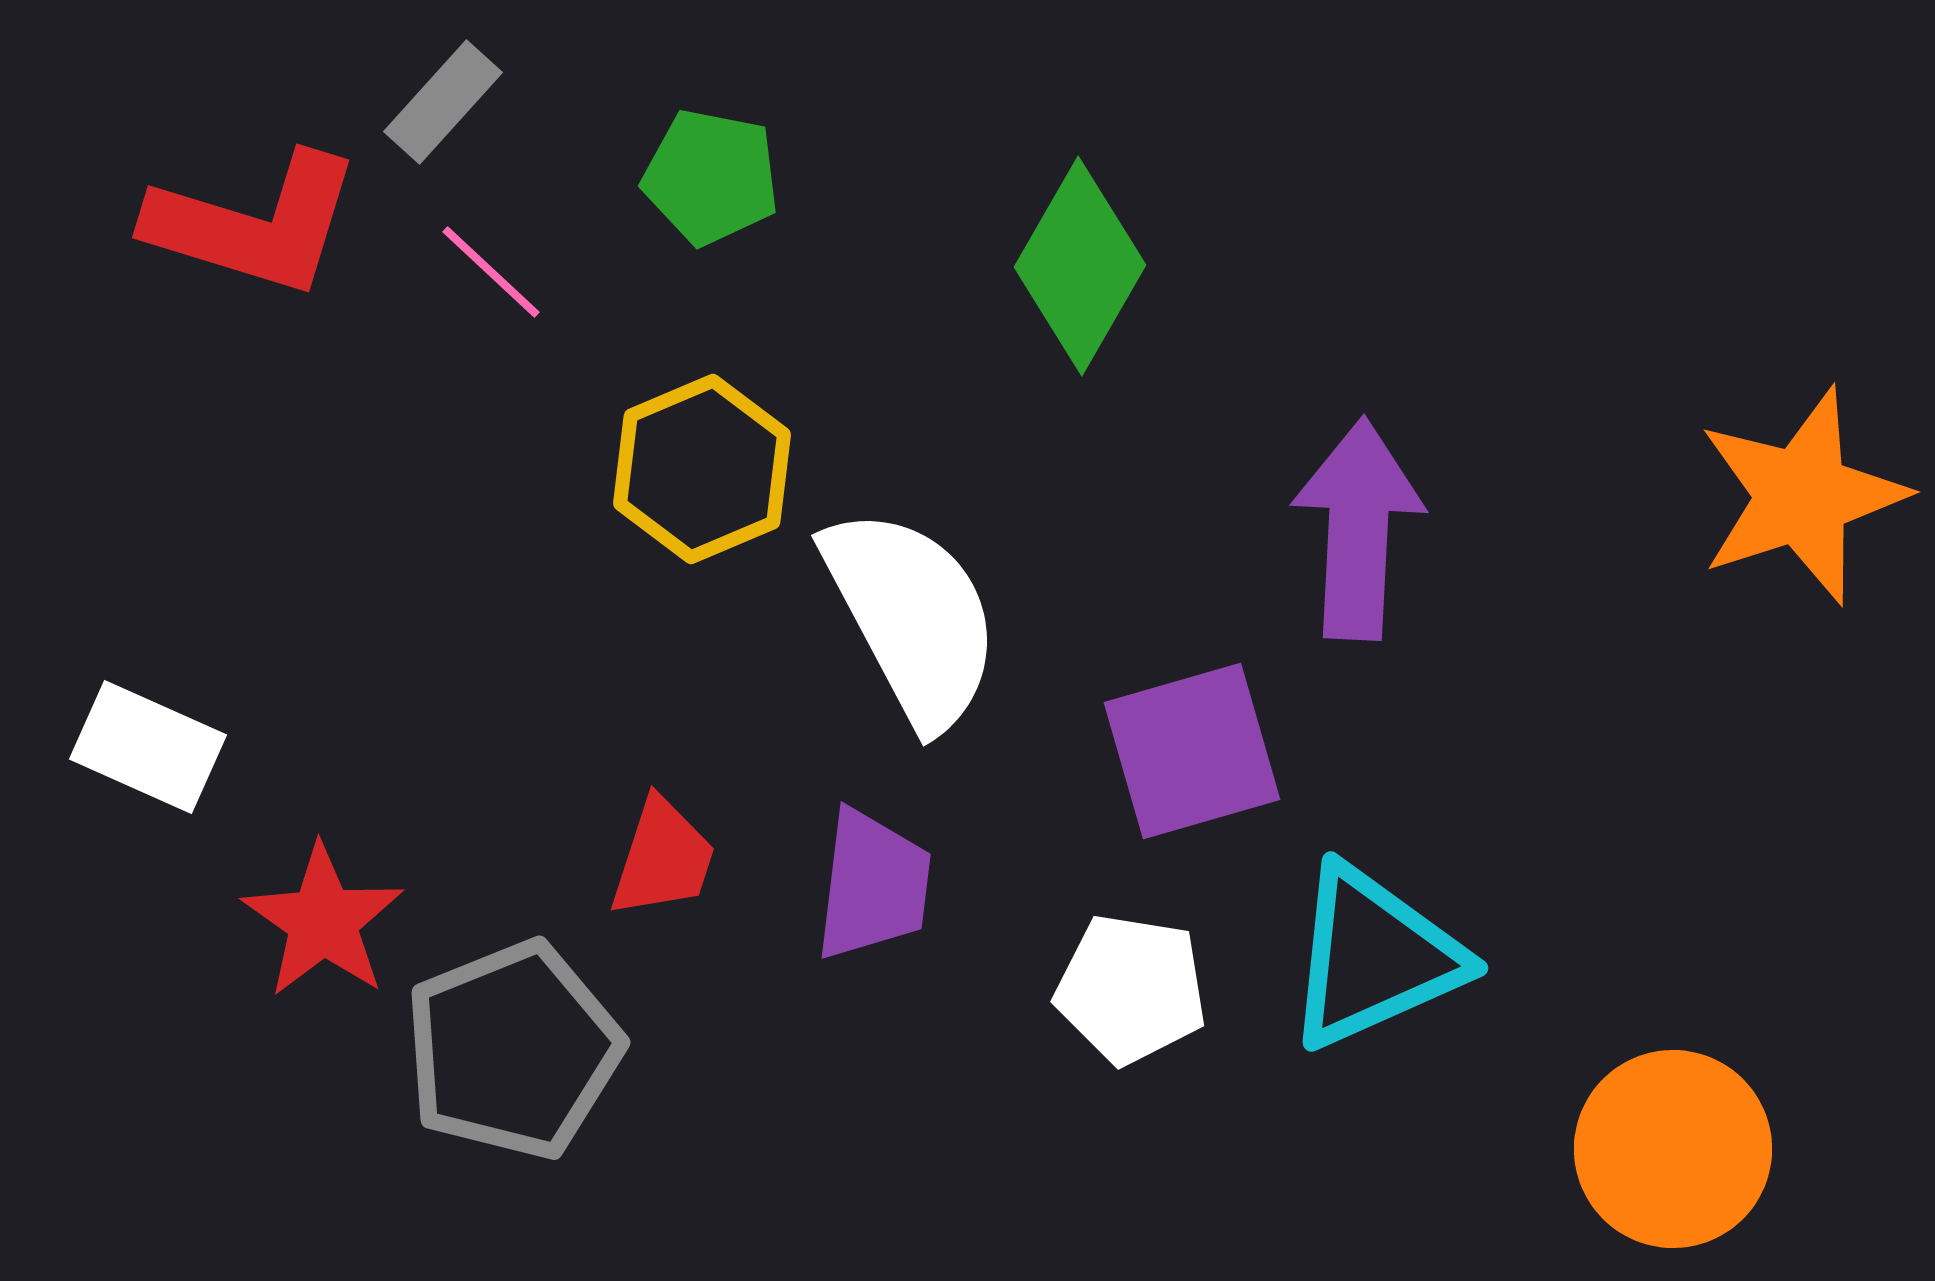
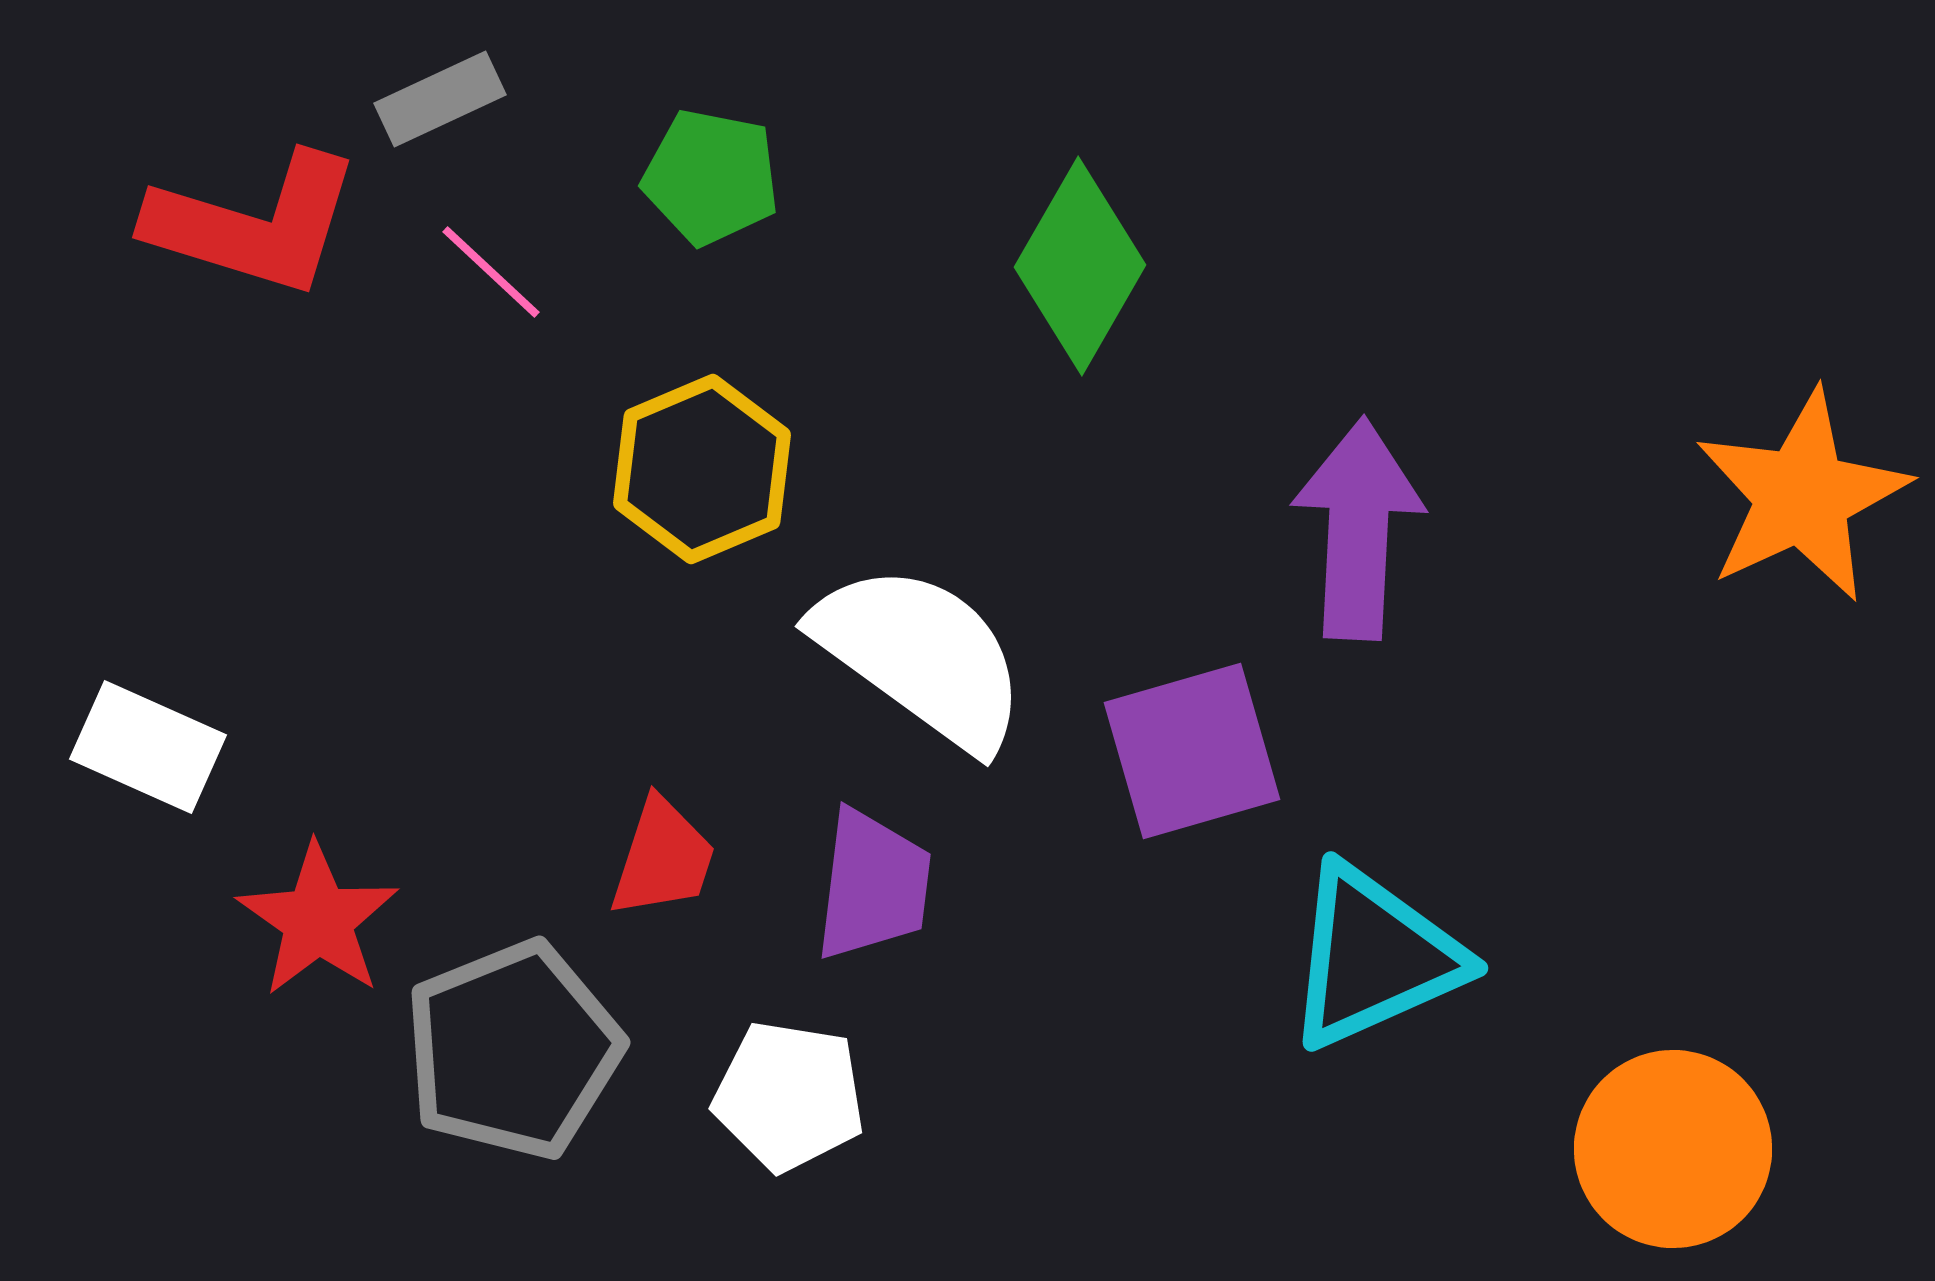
gray rectangle: moved 3 px left, 3 px up; rotated 23 degrees clockwise
orange star: rotated 7 degrees counterclockwise
white semicircle: moved 9 px right, 39 px down; rotated 26 degrees counterclockwise
red star: moved 5 px left, 1 px up
white pentagon: moved 342 px left, 107 px down
